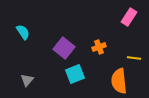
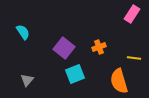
pink rectangle: moved 3 px right, 3 px up
orange semicircle: rotated 10 degrees counterclockwise
